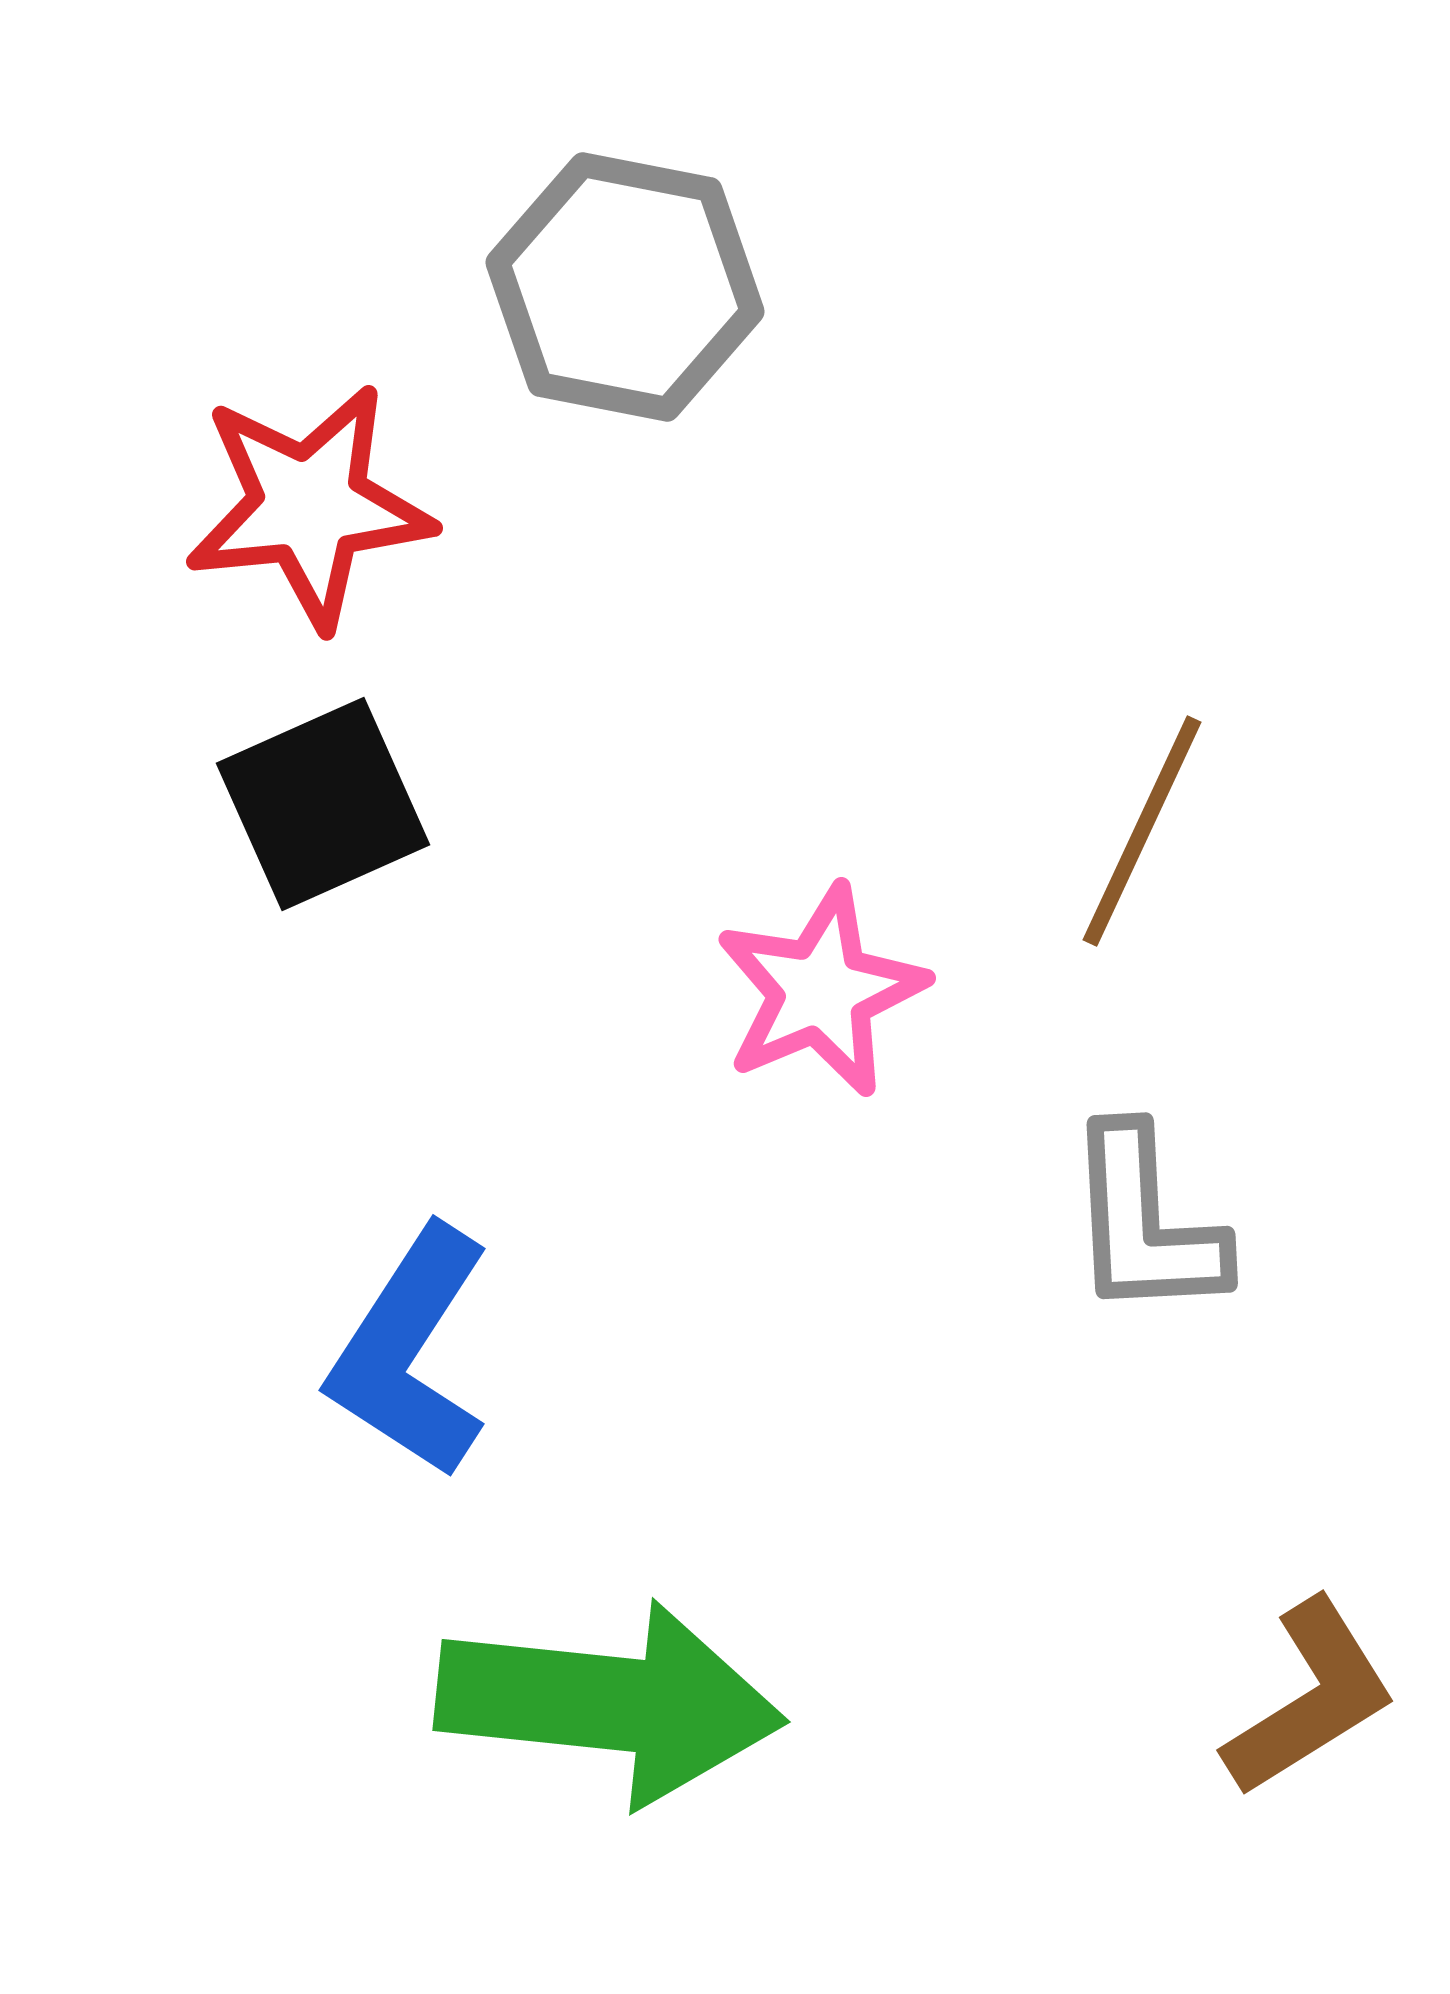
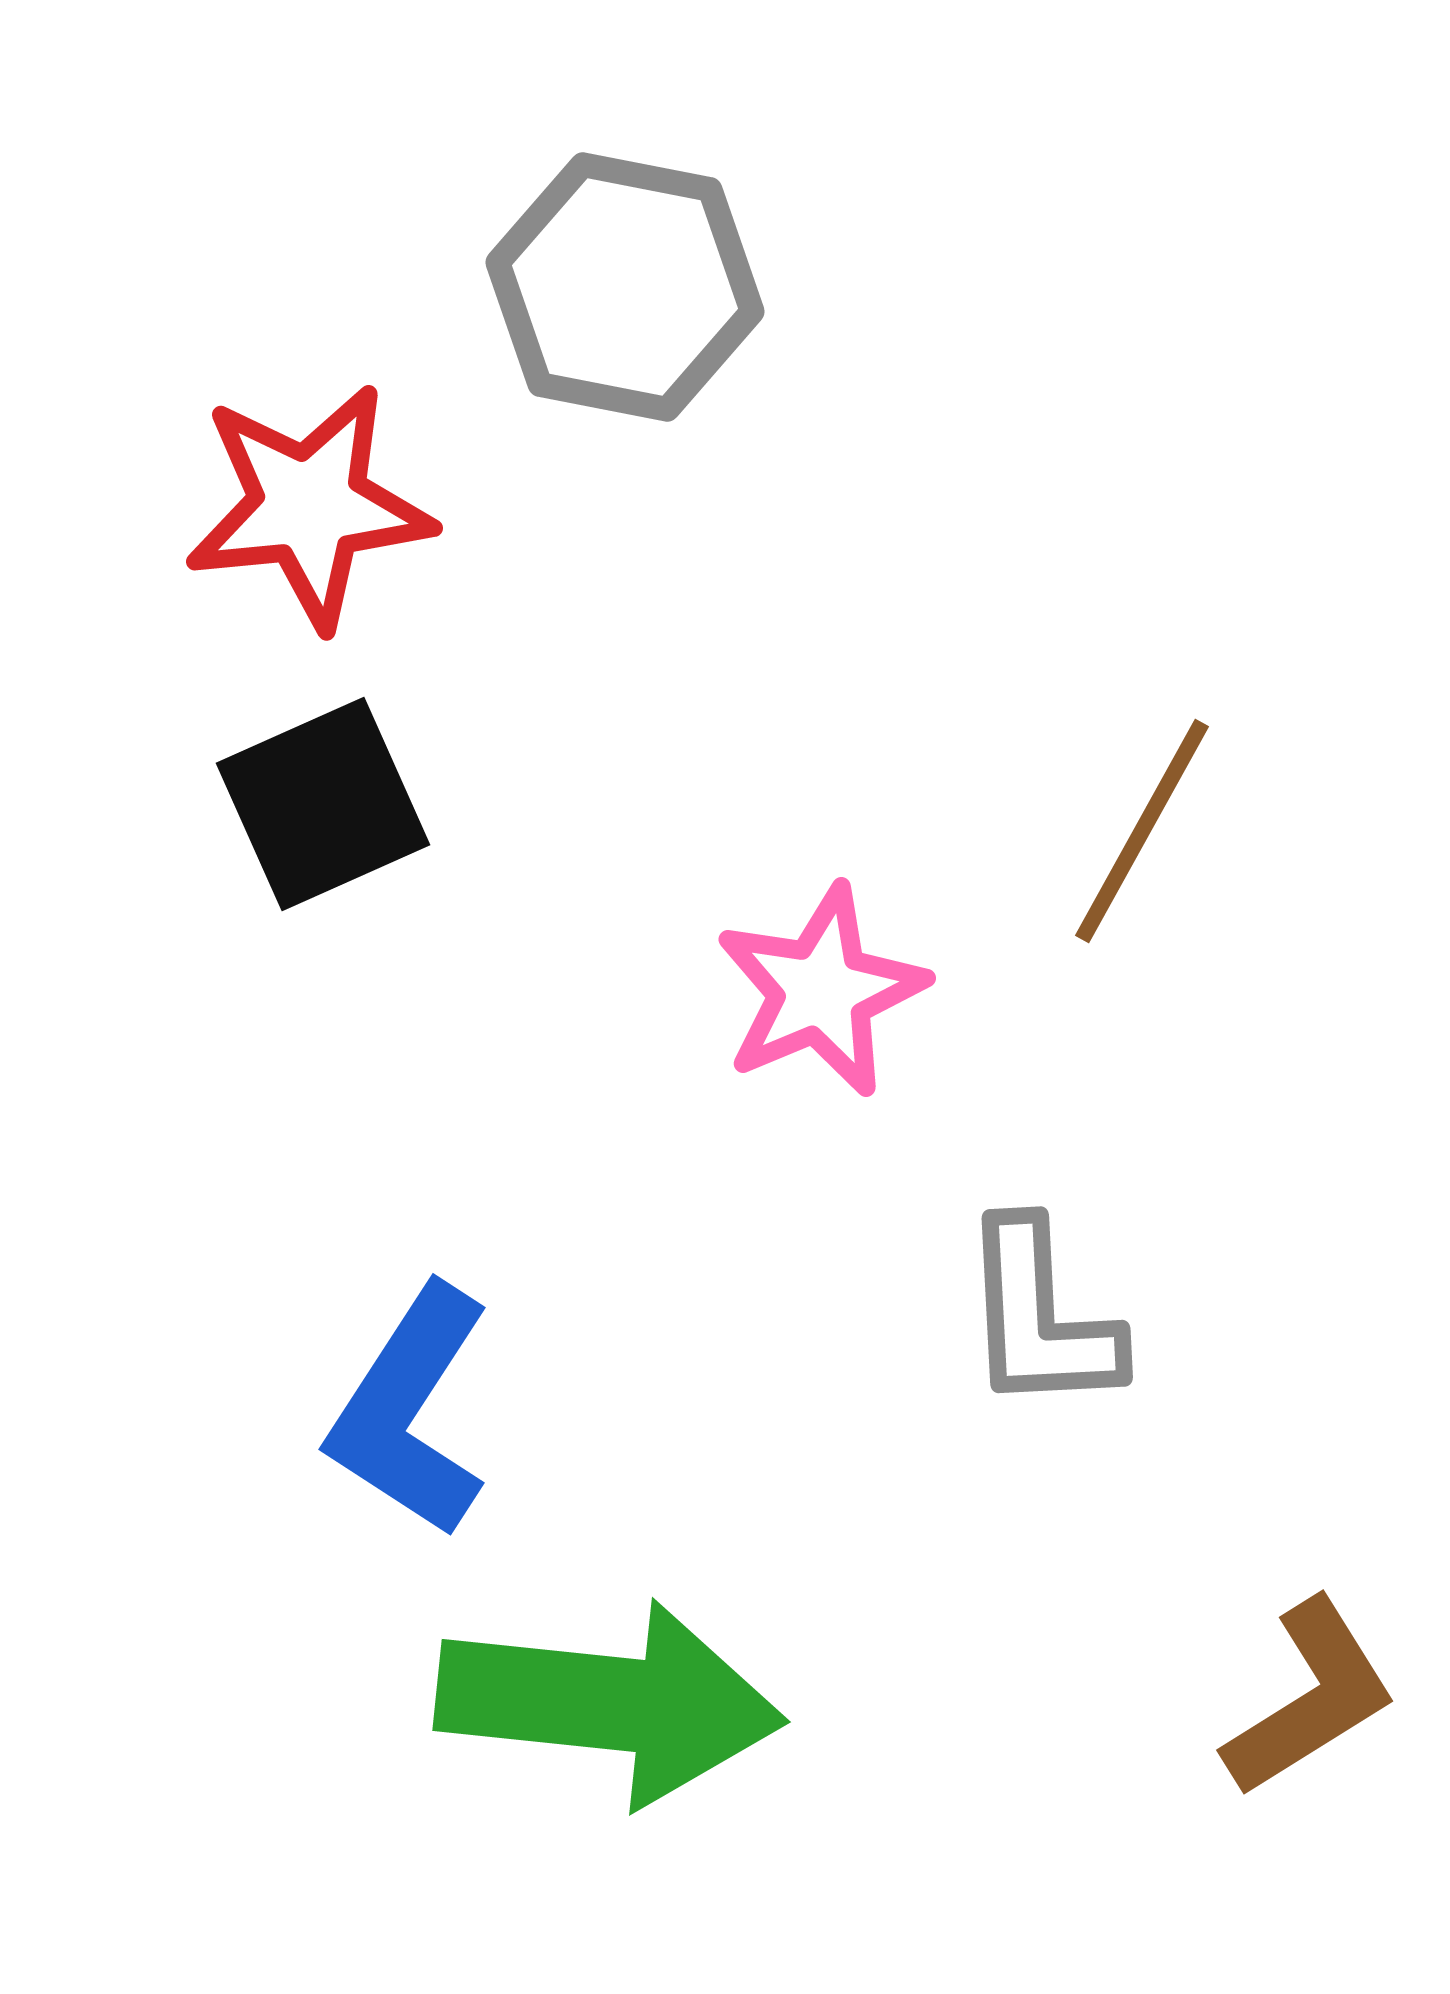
brown line: rotated 4 degrees clockwise
gray L-shape: moved 105 px left, 94 px down
blue L-shape: moved 59 px down
